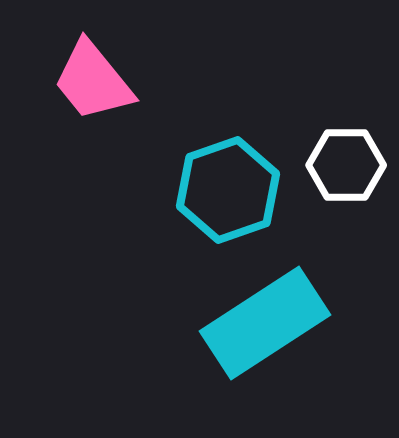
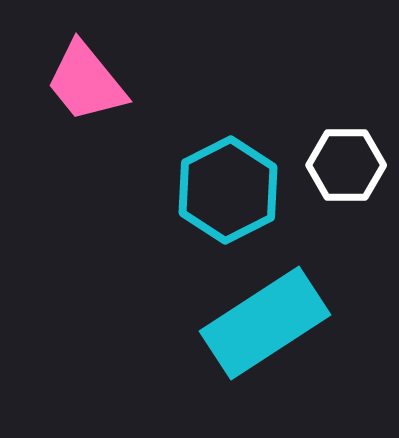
pink trapezoid: moved 7 px left, 1 px down
cyan hexagon: rotated 8 degrees counterclockwise
